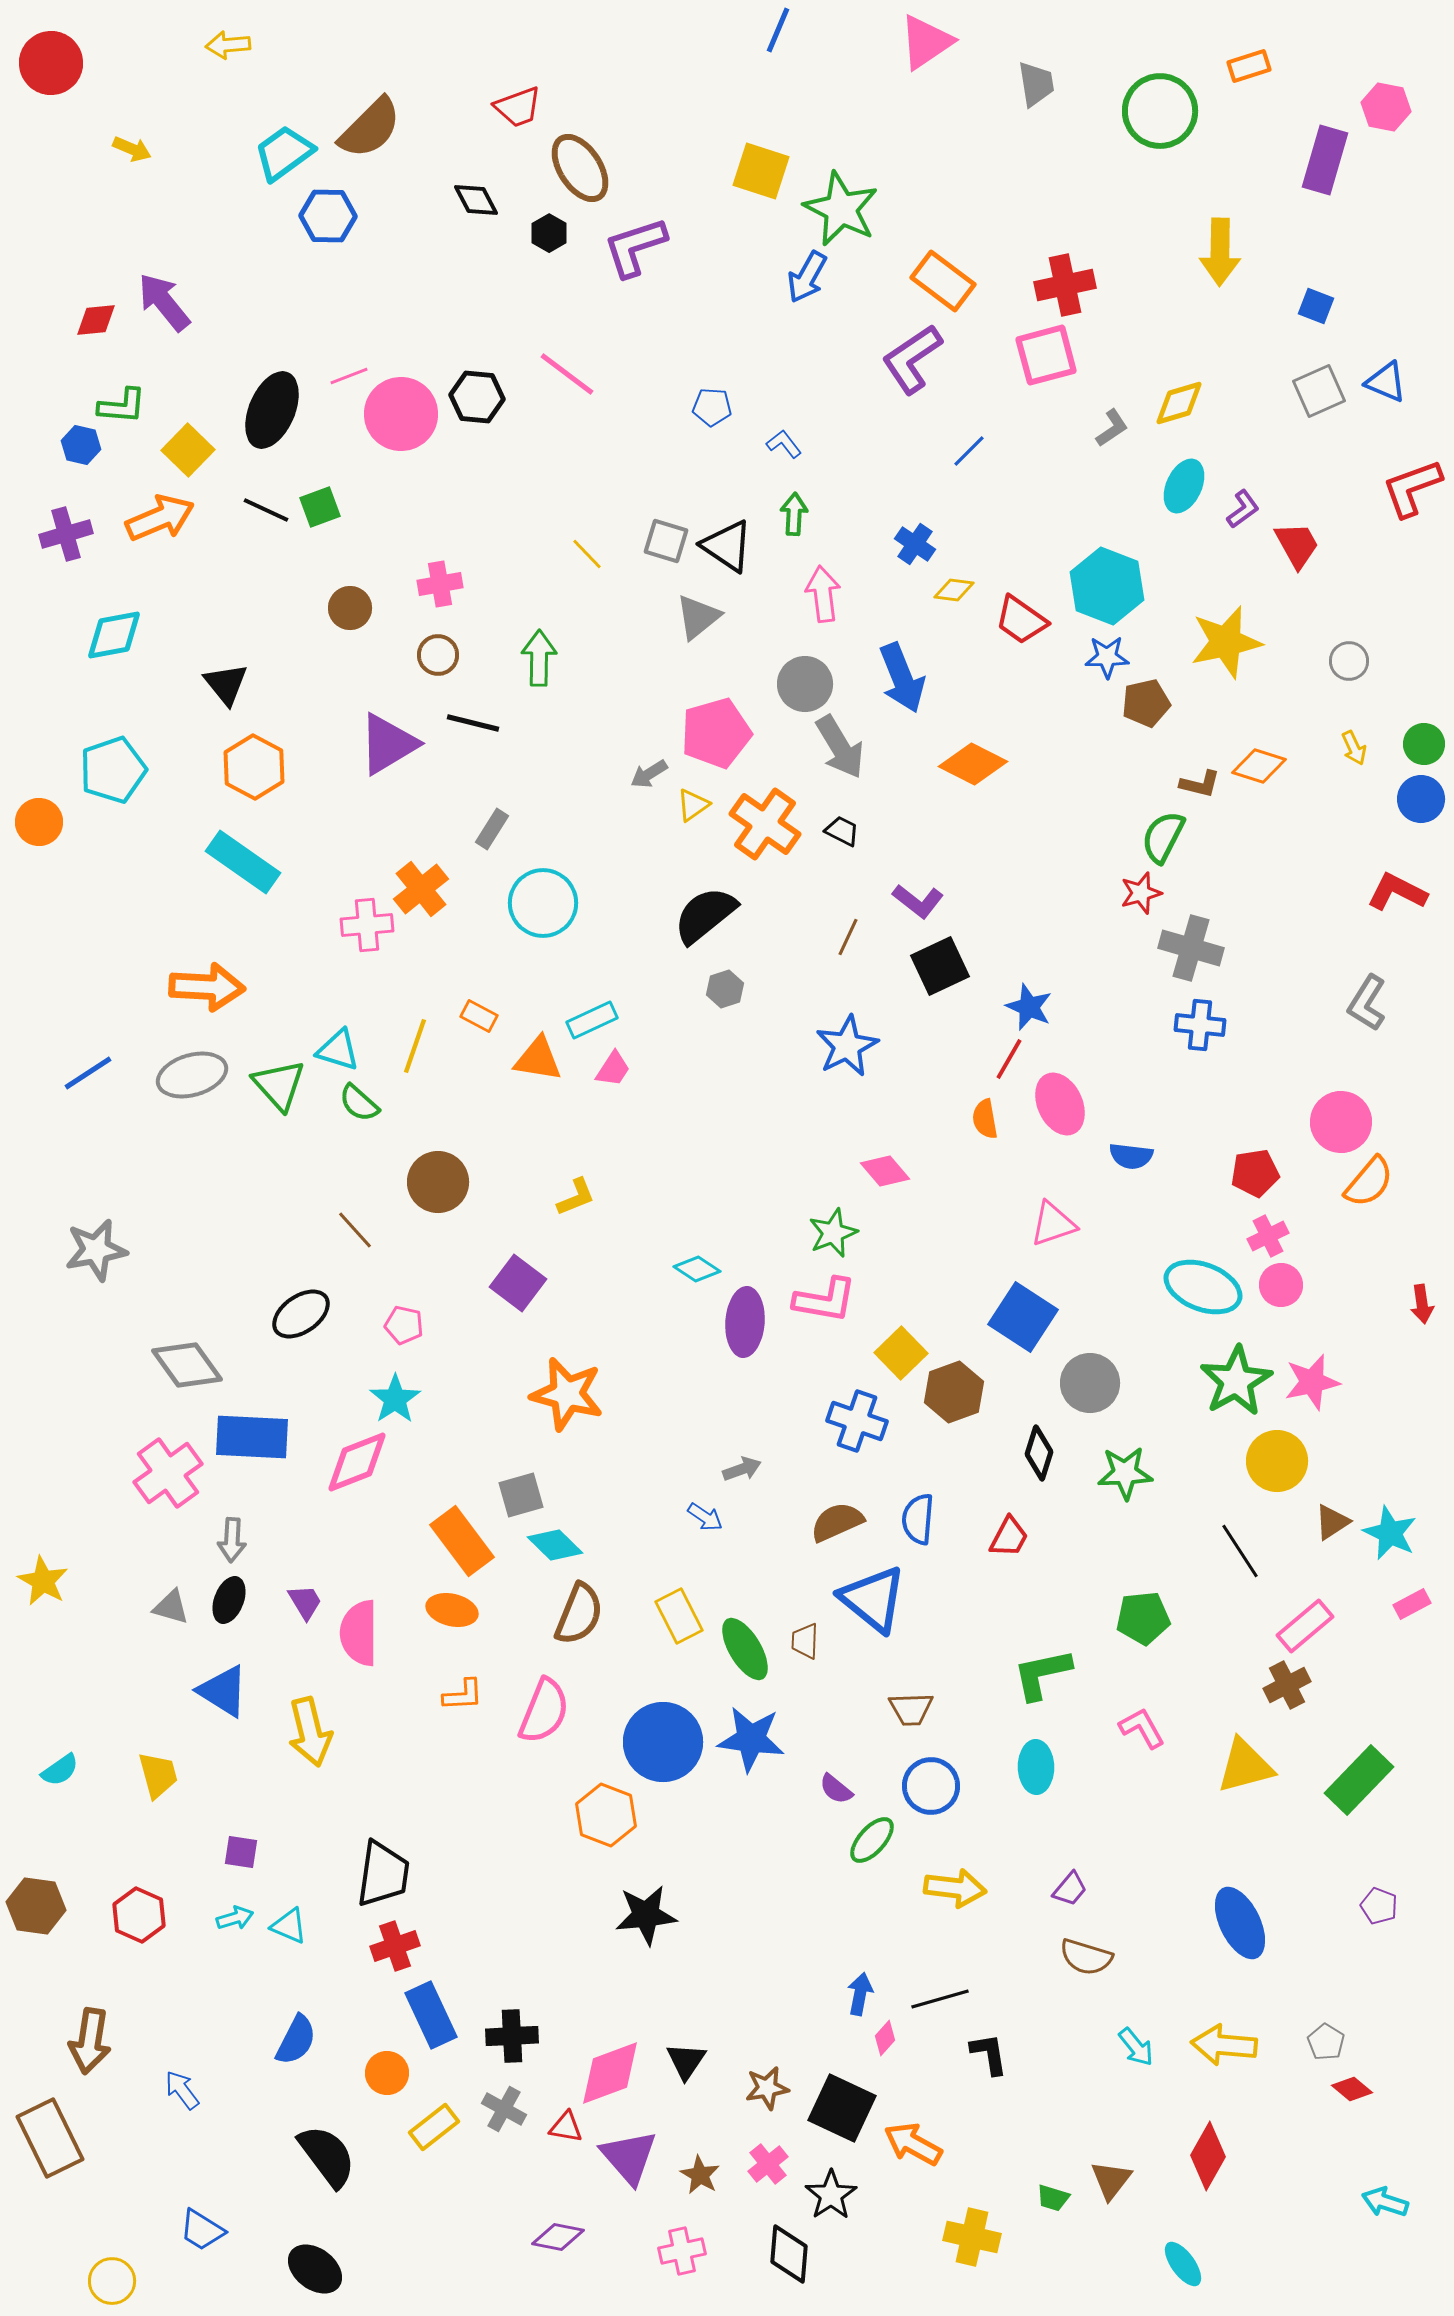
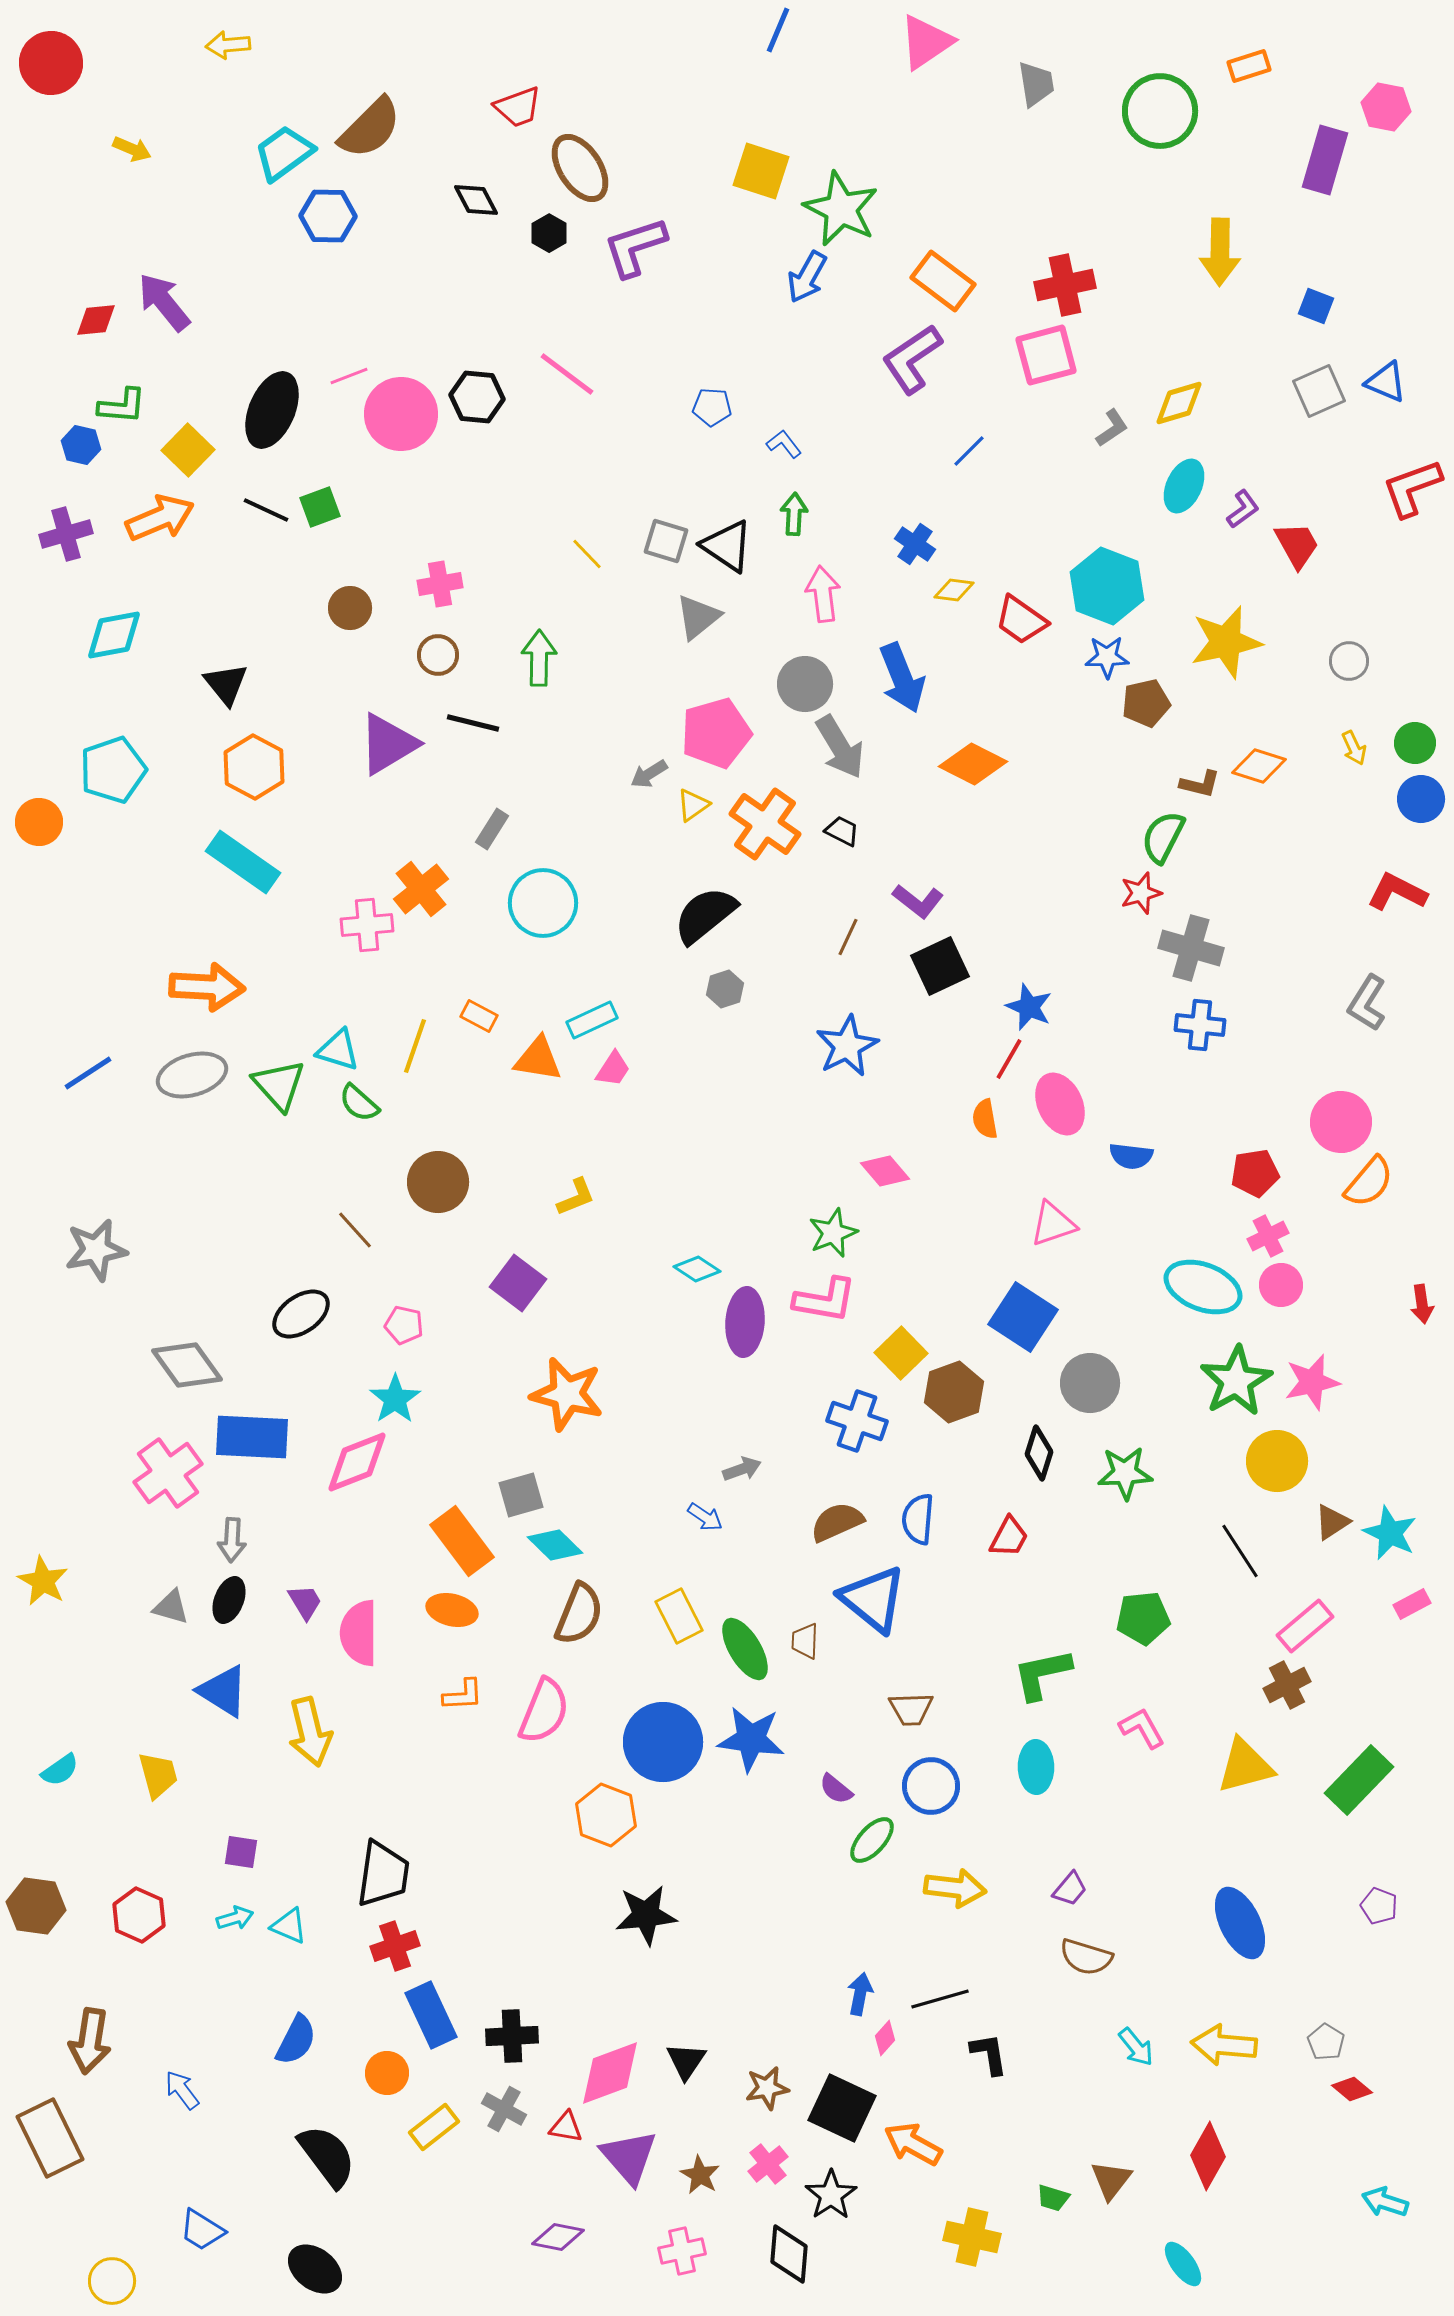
green circle at (1424, 744): moved 9 px left, 1 px up
